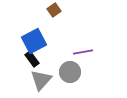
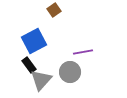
black rectangle: moved 3 px left, 6 px down
